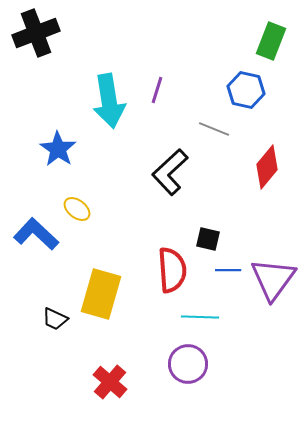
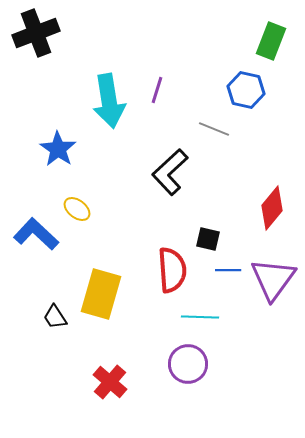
red diamond: moved 5 px right, 41 px down
black trapezoid: moved 2 px up; rotated 32 degrees clockwise
